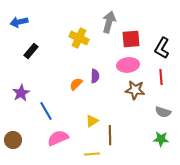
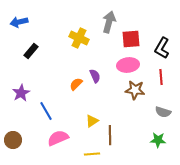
purple semicircle: rotated 24 degrees counterclockwise
green star: moved 3 px left, 1 px down
